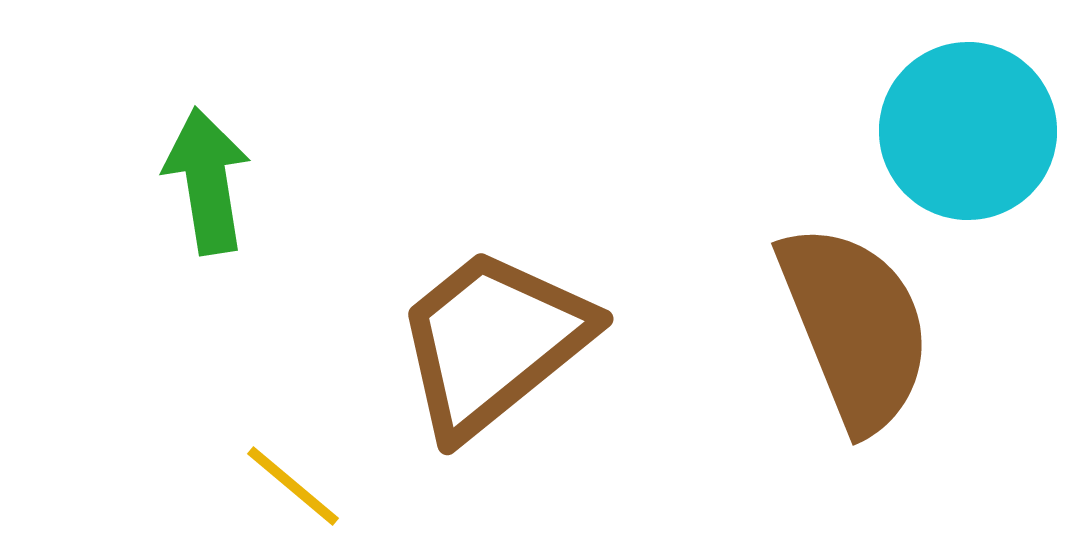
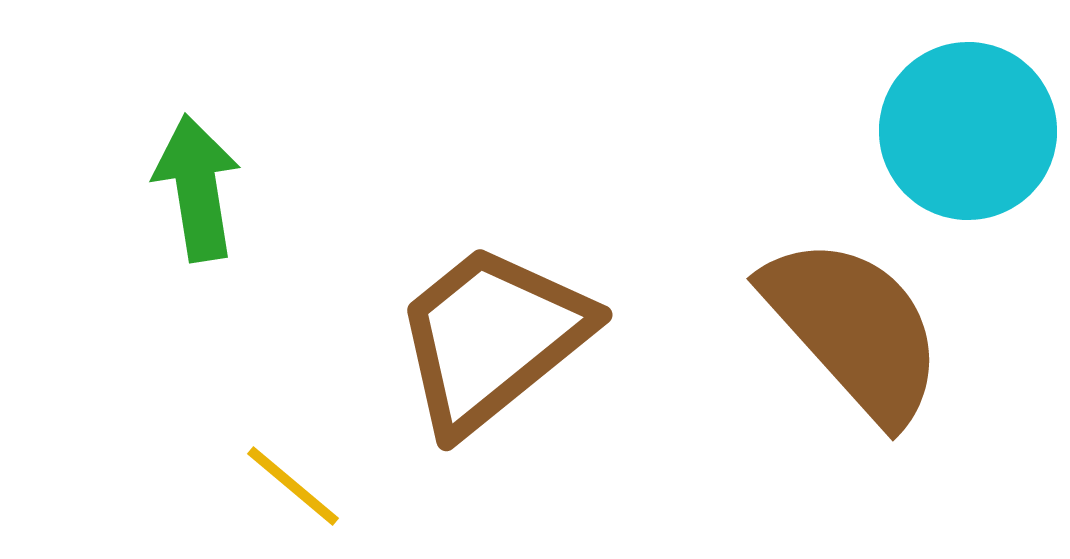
green arrow: moved 10 px left, 7 px down
brown semicircle: moved 1 px left, 2 px down; rotated 20 degrees counterclockwise
brown trapezoid: moved 1 px left, 4 px up
